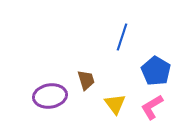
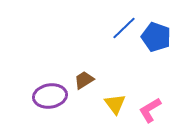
blue line: moved 2 px right, 9 px up; rotated 28 degrees clockwise
blue pentagon: moved 34 px up; rotated 12 degrees counterclockwise
brown trapezoid: moved 2 px left; rotated 105 degrees counterclockwise
pink L-shape: moved 2 px left, 3 px down
